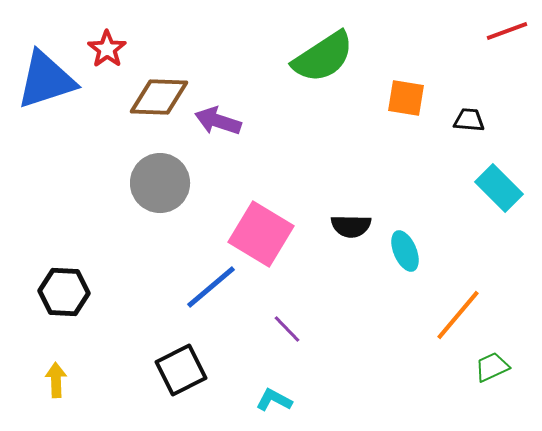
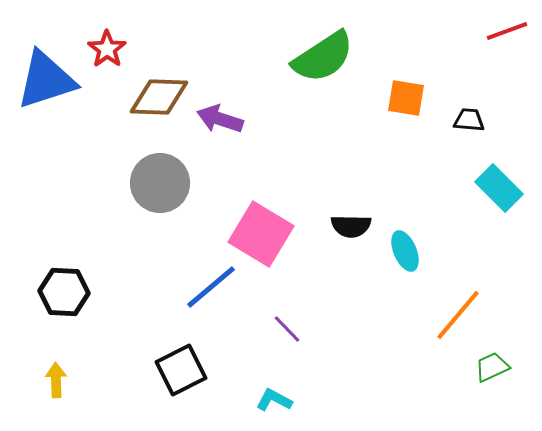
purple arrow: moved 2 px right, 2 px up
